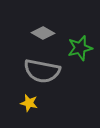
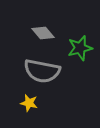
gray diamond: rotated 20 degrees clockwise
